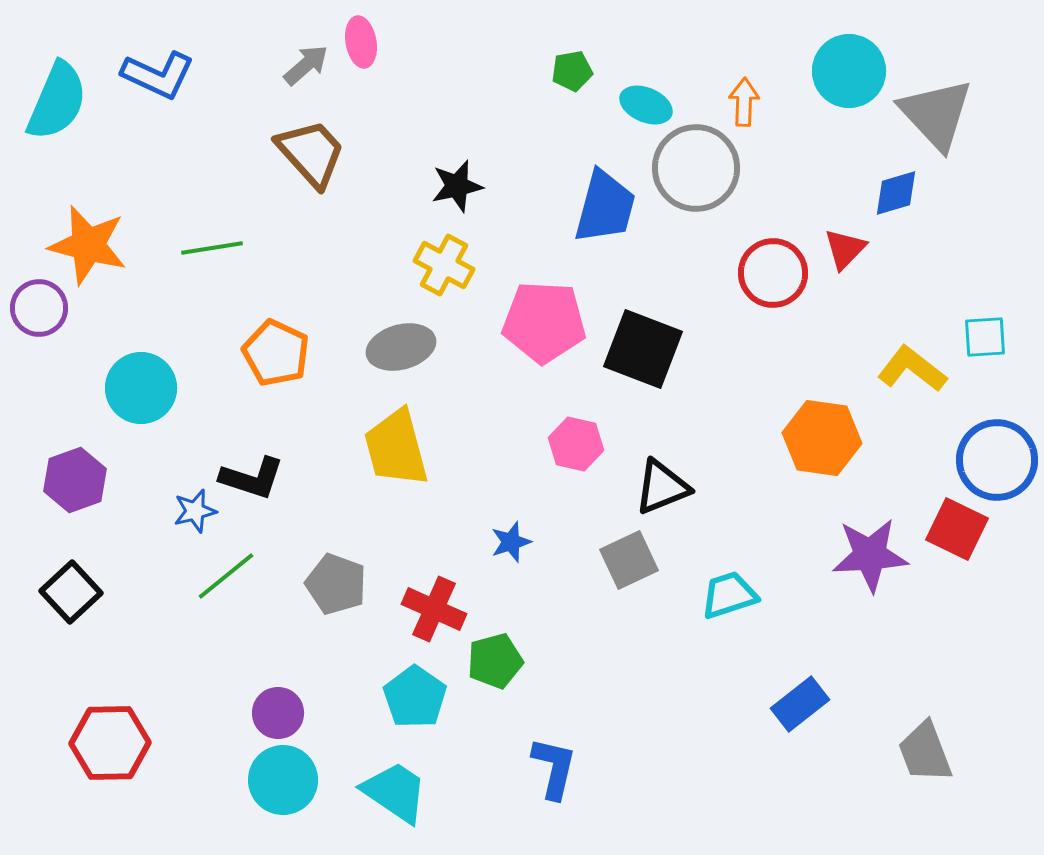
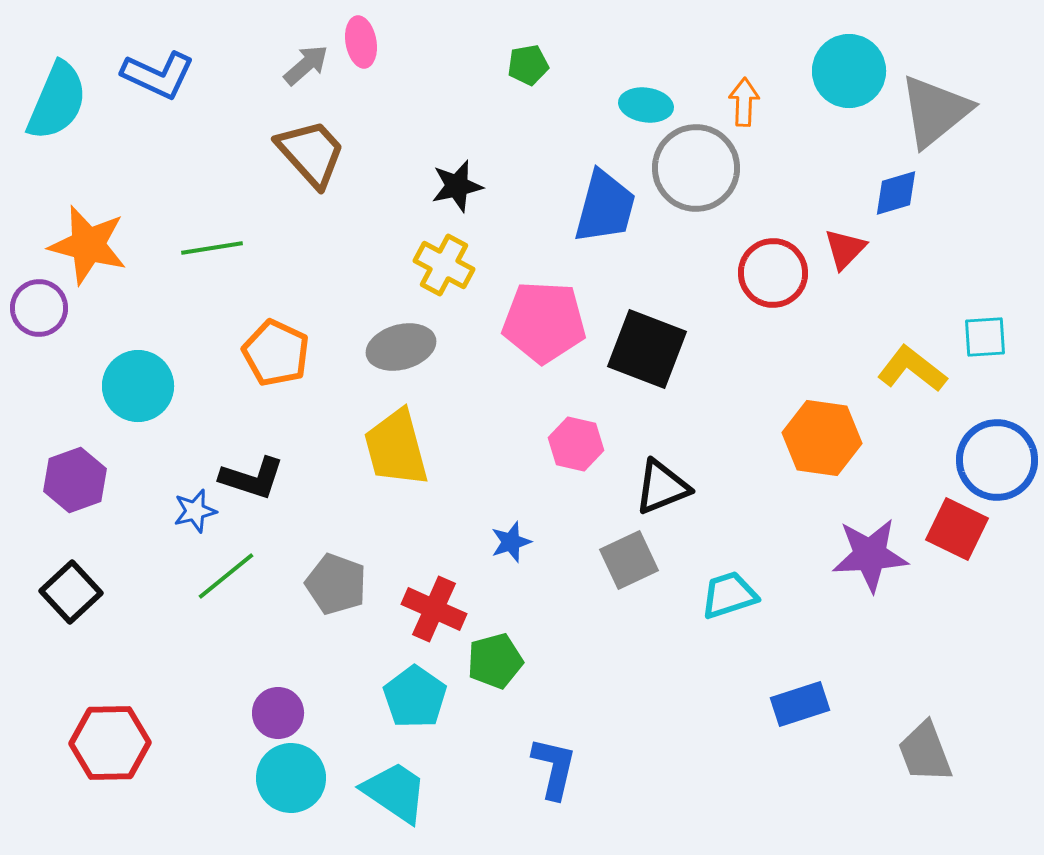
green pentagon at (572, 71): moved 44 px left, 6 px up
cyan ellipse at (646, 105): rotated 15 degrees counterclockwise
gray triangle at (936, 114): moved 1 px left, 3 px up; rotated 34 degrees clockwise
black square at (643, 349): moved 4 px right
cyan circle at (141, 388): moved 3 px left, 2 px up
blue rectangle at (800, 704): rotated 20 degrees clockwise
cyan circle at (283, 780): moved 8 px right, 2 px up
